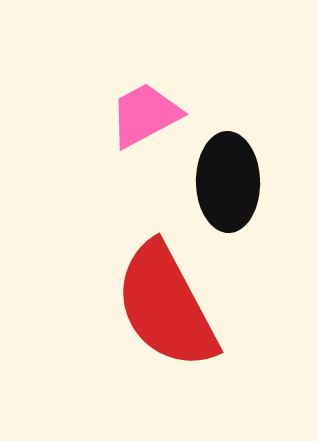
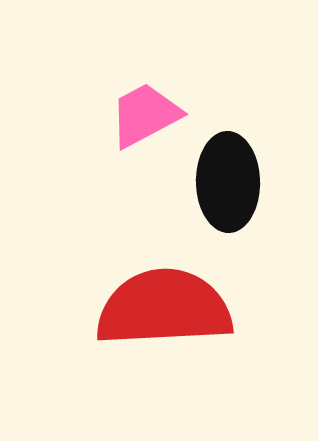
red semicircle: moved 2 px left, 2 px down; rotated 115 degrees clockwise
